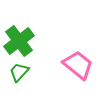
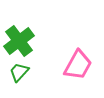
pink trapezoid: rotated 80 degrees clockwise
